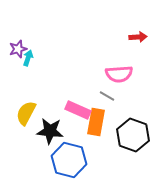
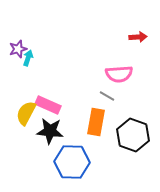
pink rectangle: moved 30 px left, 5 px up
blue hexagon: moved 3 px right, 2 px down; rotated 12 degrees counterclockwise
